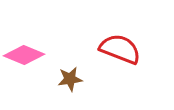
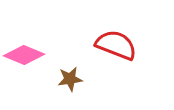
red semicircle: moved 4 px left, 4 px up
